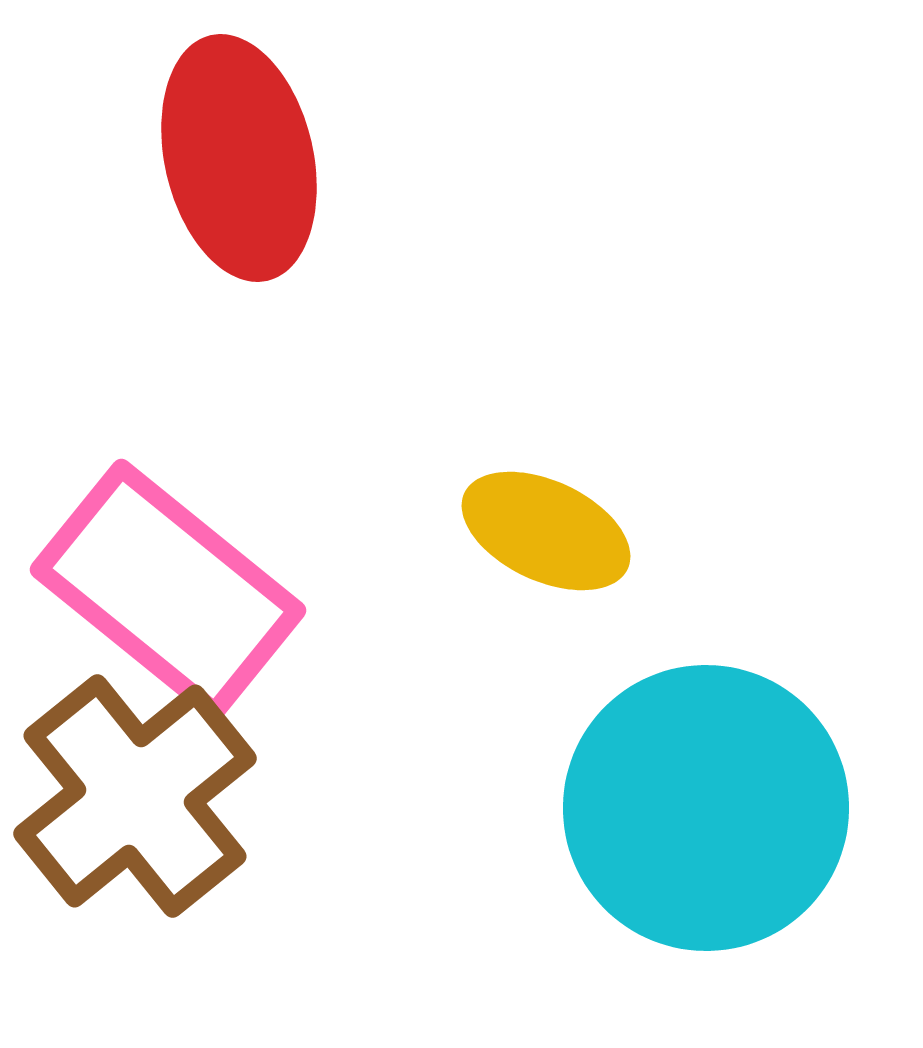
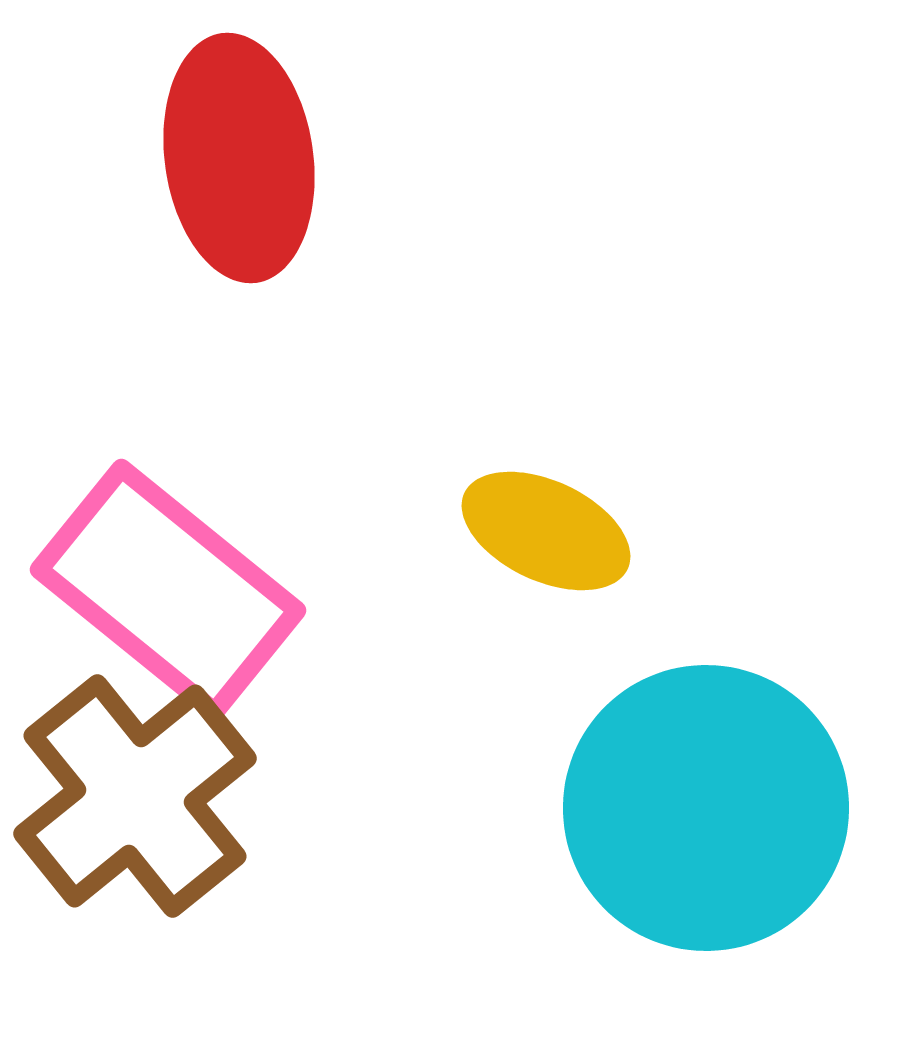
red ellipse: rotated 5 degrees clockwise
